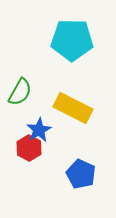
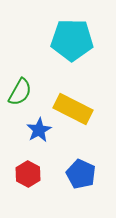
yellow rectangle: moved 1 px down
red hexagon: moved 1 px left, 26 px down
